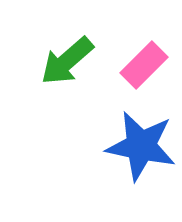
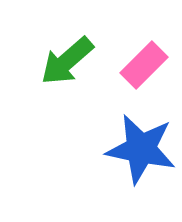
blue star: moved 3 px down
